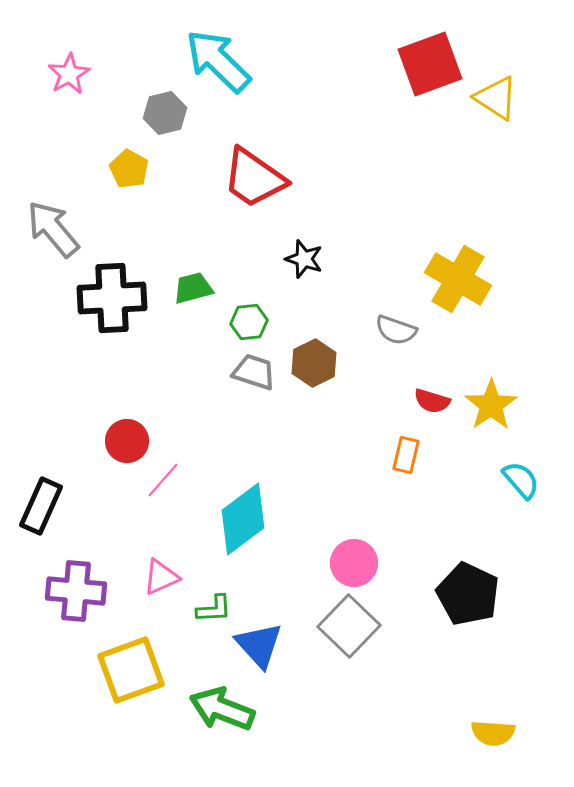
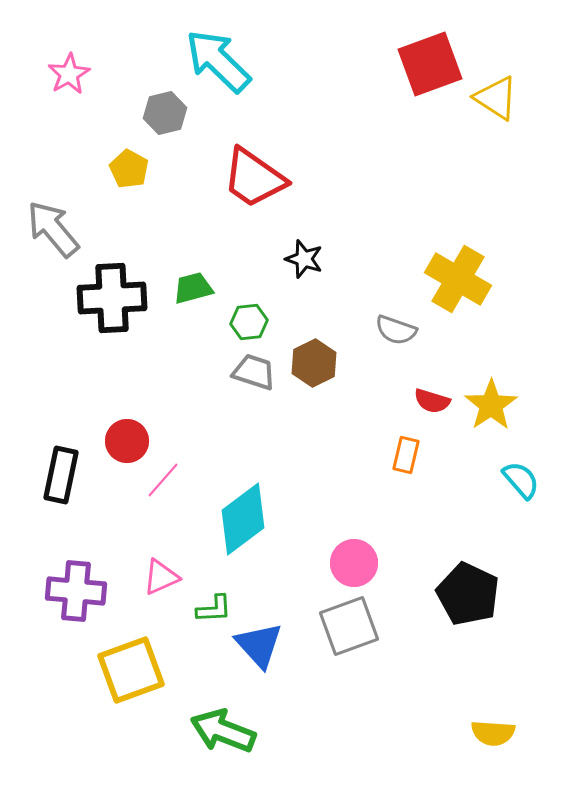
black rectangle: moved 20 px right, 31 px up; rotated 12 degrees counterclockwise
gray square: rotated 26 degrees clockwise
green arrow: moved 1 px right, 22 px down
